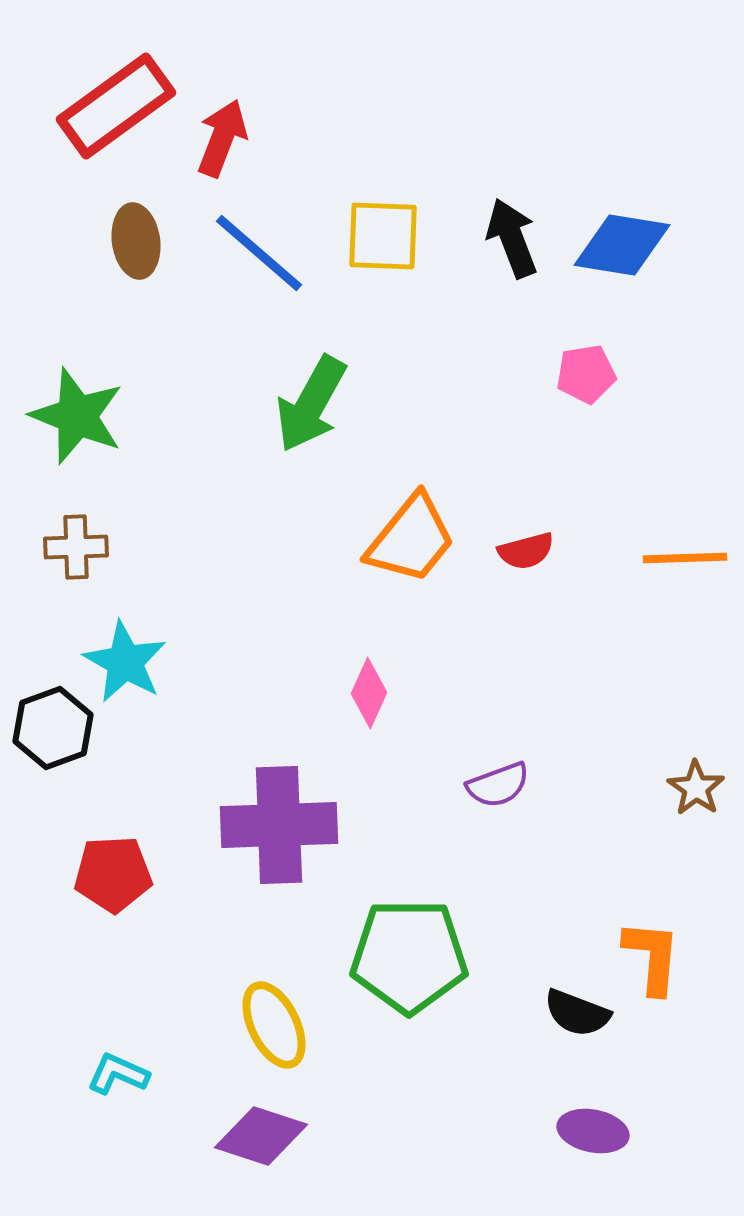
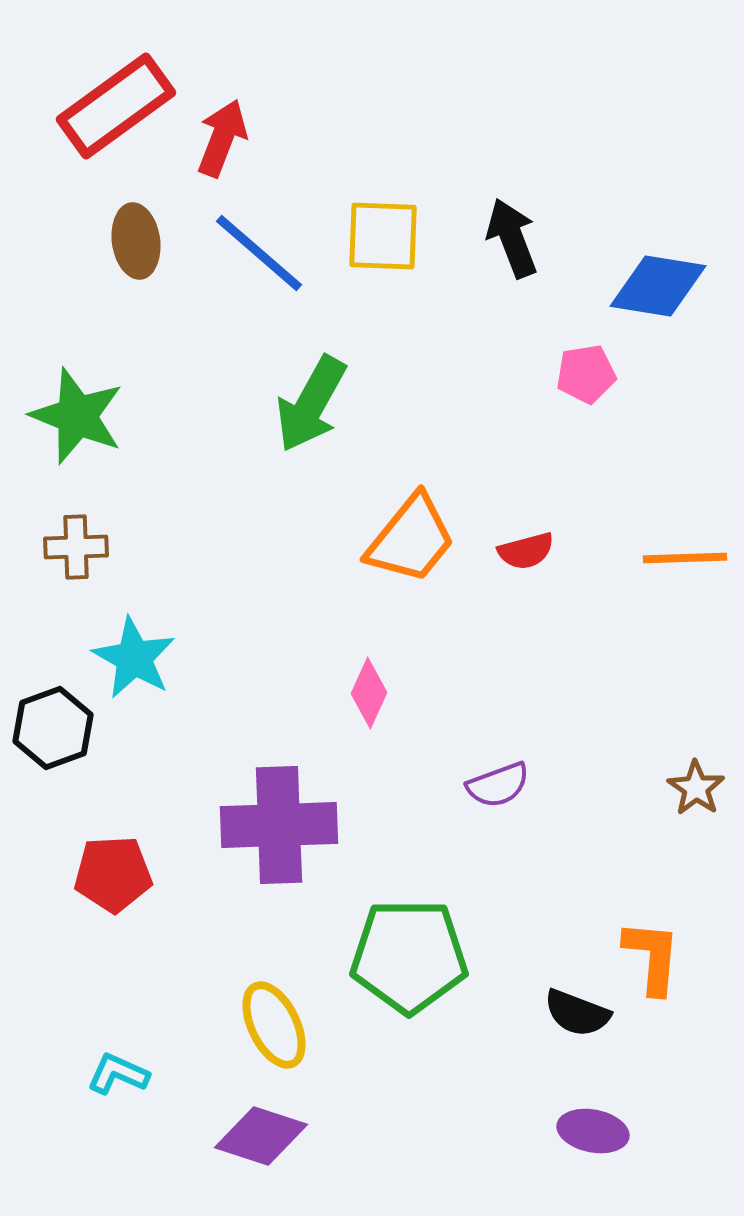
blue diamond: moved 36 px right, 41 px down
cyan star: moved 9 px right, 4 px up
